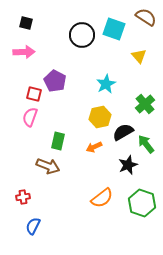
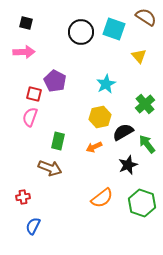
black circle: moved 1 px left, 3 px up
green arrow: moved 1 px right
brown arrow: moved 2 px right, 2 px down
